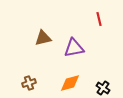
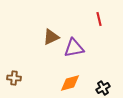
brown triangle: moved 8 px right, 1 px up; rotated 12 degrees counterclockwise
brown cross: moved 15 px left, 5 px up; rotated 24 degrees clockwise
black cross: rotated 24 degrees clockwise
